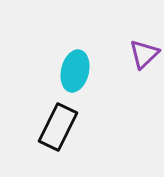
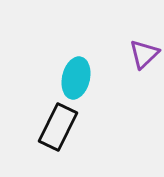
cyan ellipse: moved 1 px right, 7 px down
